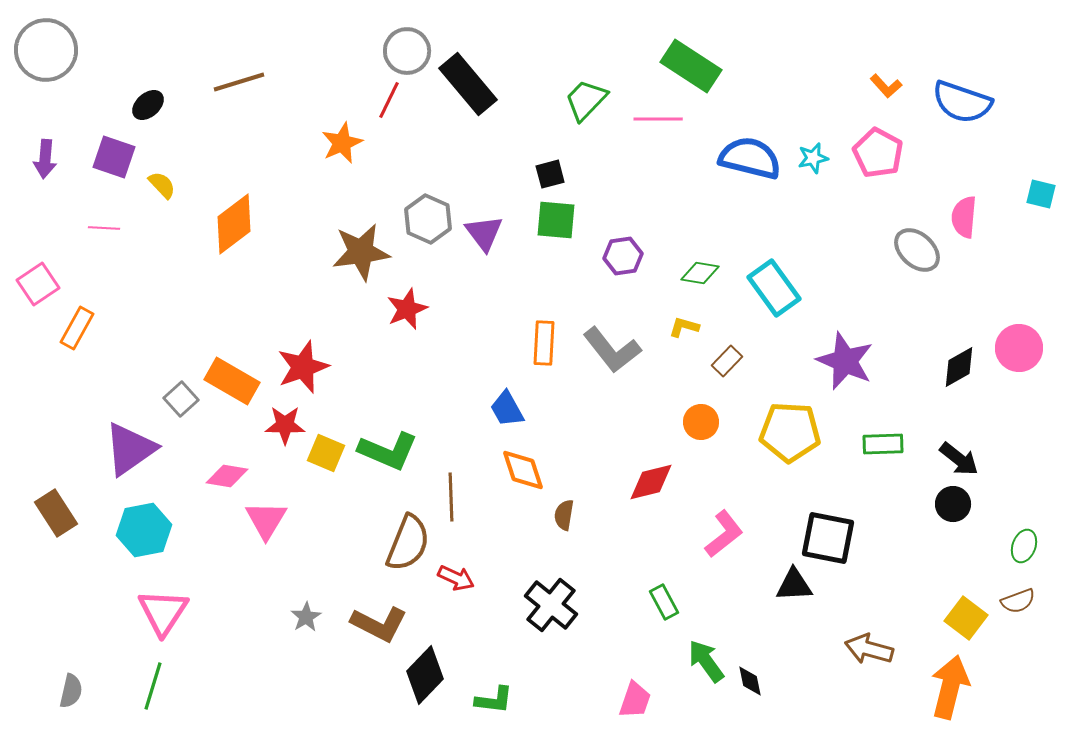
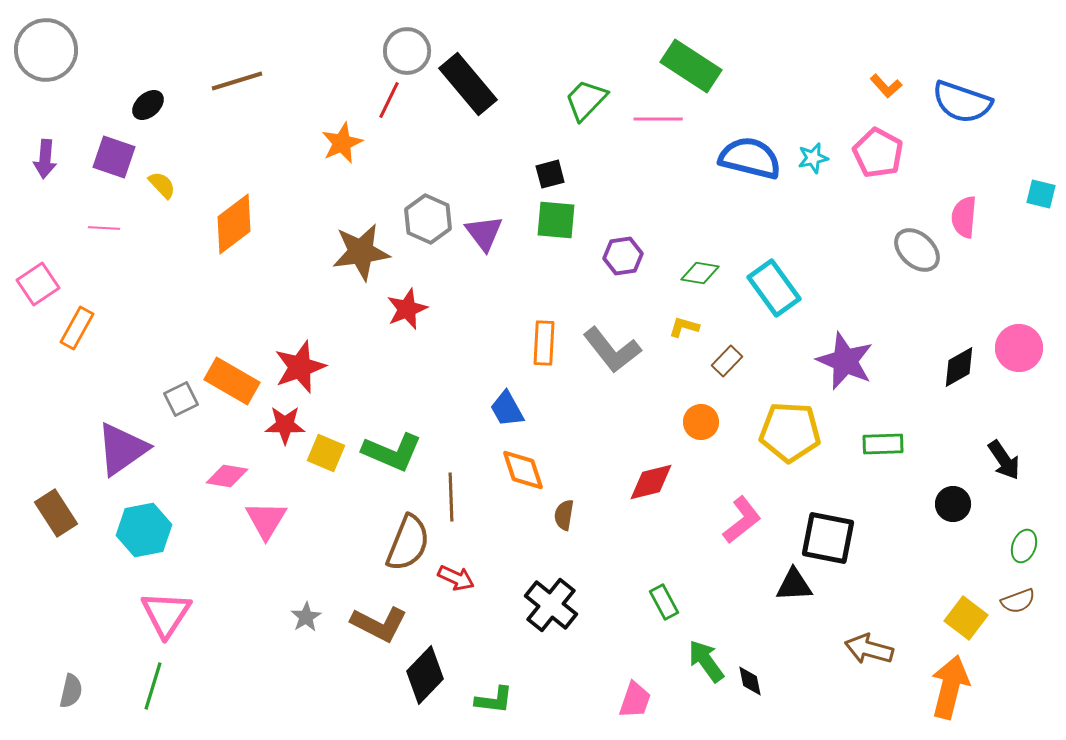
brown line at (239, 82): moved 2 px left, 1 px up
red star at (303, 367): moved 3 px left
gray square at (181, 399): rotated 16 degrees clockwise
purple triangle at (130, 449): moved 8 px left
green L-shape at (388, 451): moved 4 px right, 1 px down
black arrow at (959, 459): moved 45 px right, 1 px down; rotated 18 degrees clockwise
pink L-shape at (724, 534): moved 18 px right, 14 px up
pink triangle at (163, 612): moved 3 px right, 2 px down
